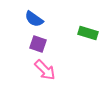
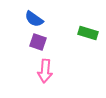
purple square: moved 2 px up
pink arrow: moved 1 px down; rotated 50 degrees clockwise
